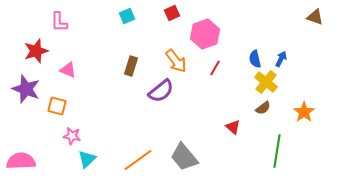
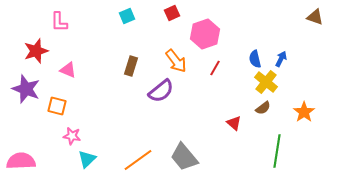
red triangle: moved 1 px right, 4 px up
